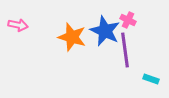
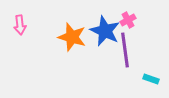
pink cross: rotated 35 degrees clockwise
pink arrow: moved 2 px right; rotated 72 degrees clockwise
